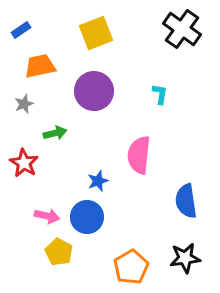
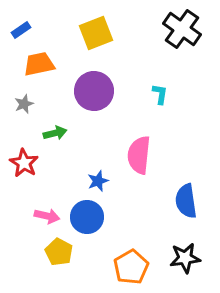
orange trapezoid: moved 1 px left, 2 px up
